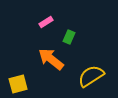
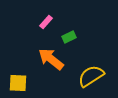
pink rectangle: rotated 16 degrees counterclockwise
green rectangle: rotated 40 degrees clockwise
yellow square: moved 1 px up; rotated 18 degrees clockwise
